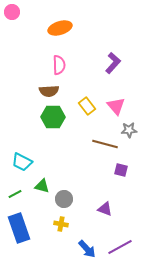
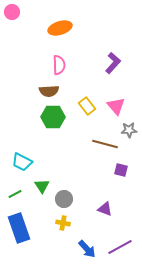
green triangle: rotated 42 degrees clockwise
yellow cross: moved 2 px right, 1 px up
